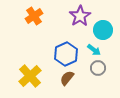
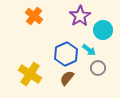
orange cross: rotated 18 degrees counterclockwise
cyan arrow: moved 5 px left
yellow cross: moved 2 px up; rotated 15 degrees counterclockwise
